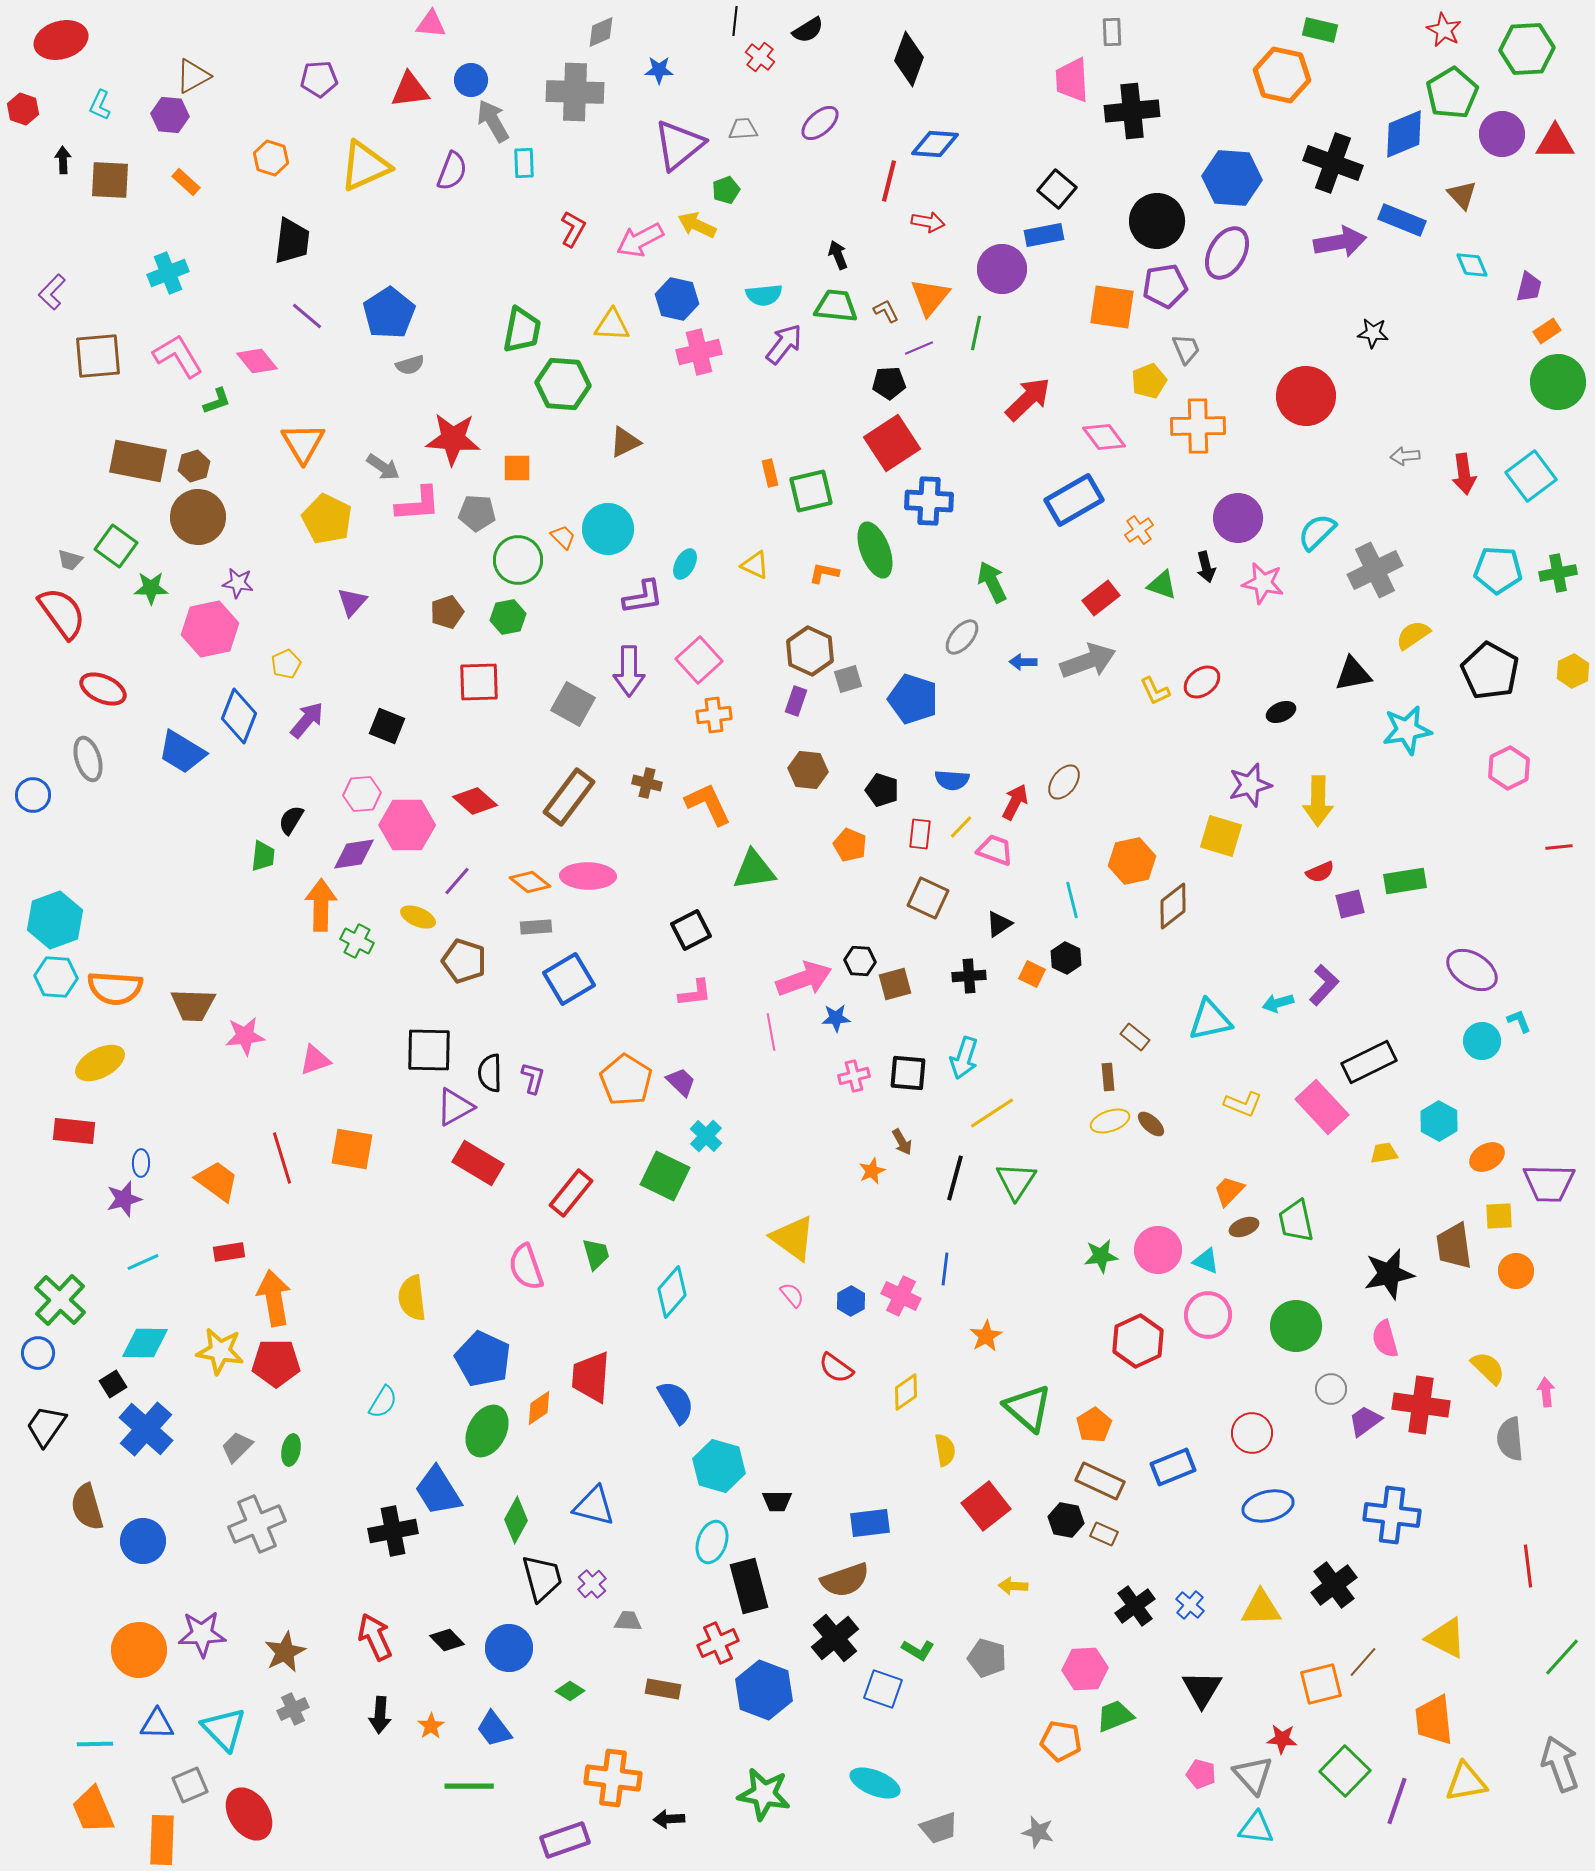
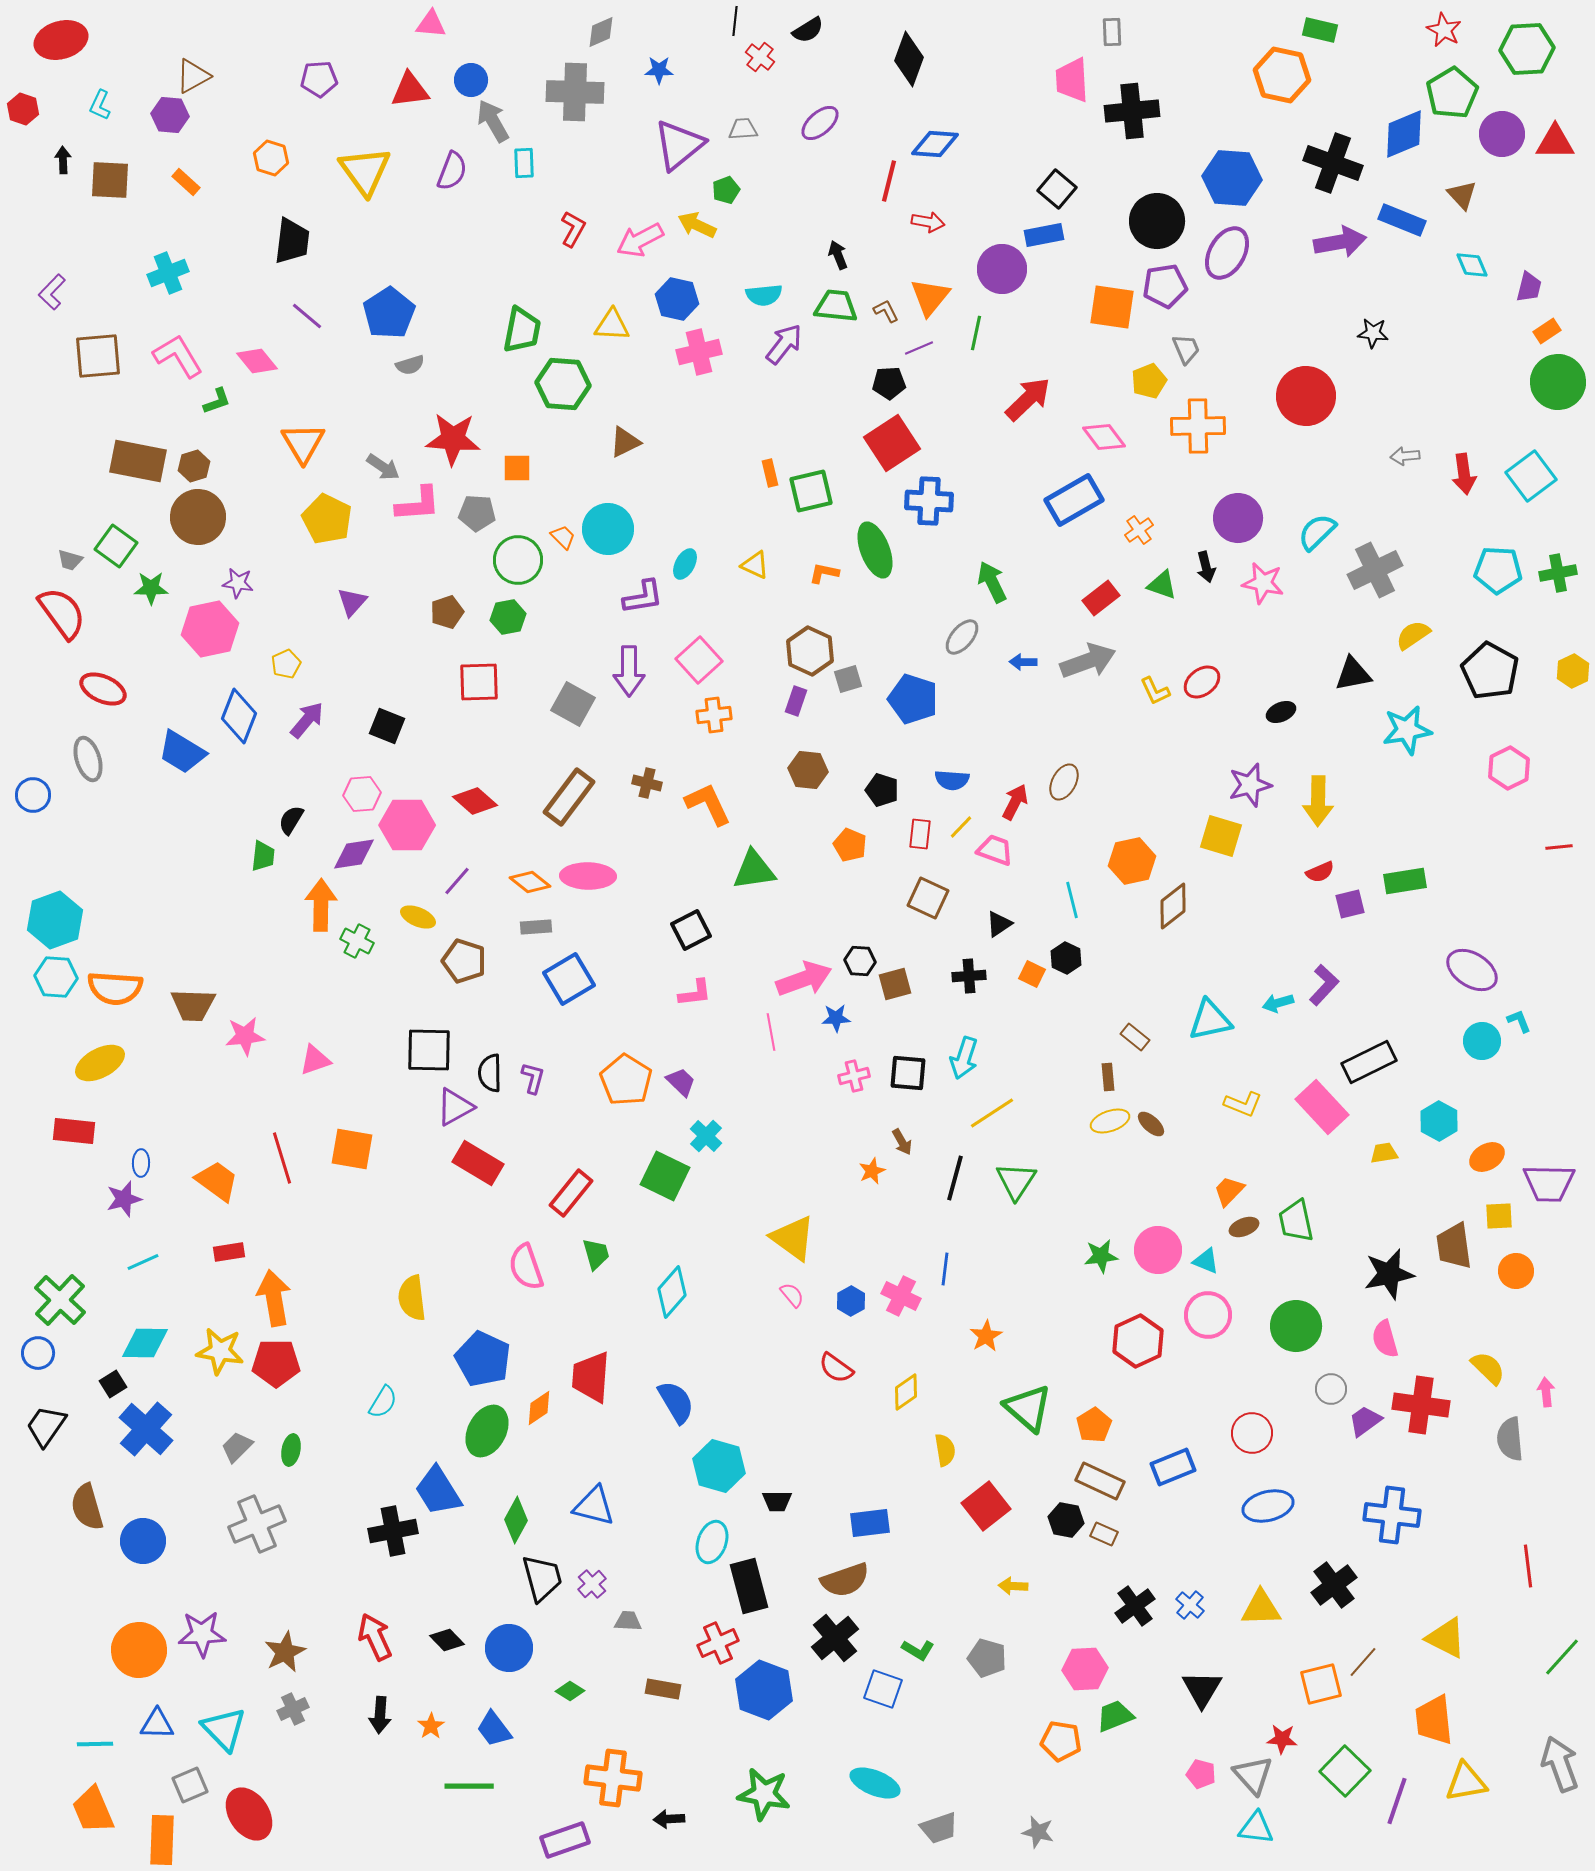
yellow triangle at (365, 166): moved 5 px down; rotated 42 degrees counterclockwise
brown ellipse at (1064, 782): rotated 9 degrees counterclockwise
